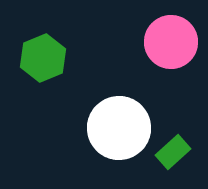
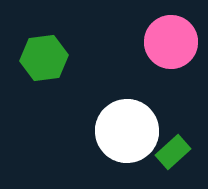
green hexagon: moved 1 px right; rotated 15 degrees clockwise
white circle: moved 8 px right, 3 px down
